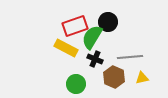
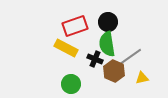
green semicircle: moved 15 px right, 7 px down; rotated 40 degrees counterclockwise
gray line: rotated 30 degrees counterclockwise
brown hexagon: moved 6 px up
green circle: moved 5 px left
